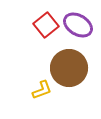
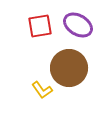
red square: moved 6 px left, 1 px down; rotated 30 degrees clockwise
yellow L-shape: rotated 75 degrees clockwise
